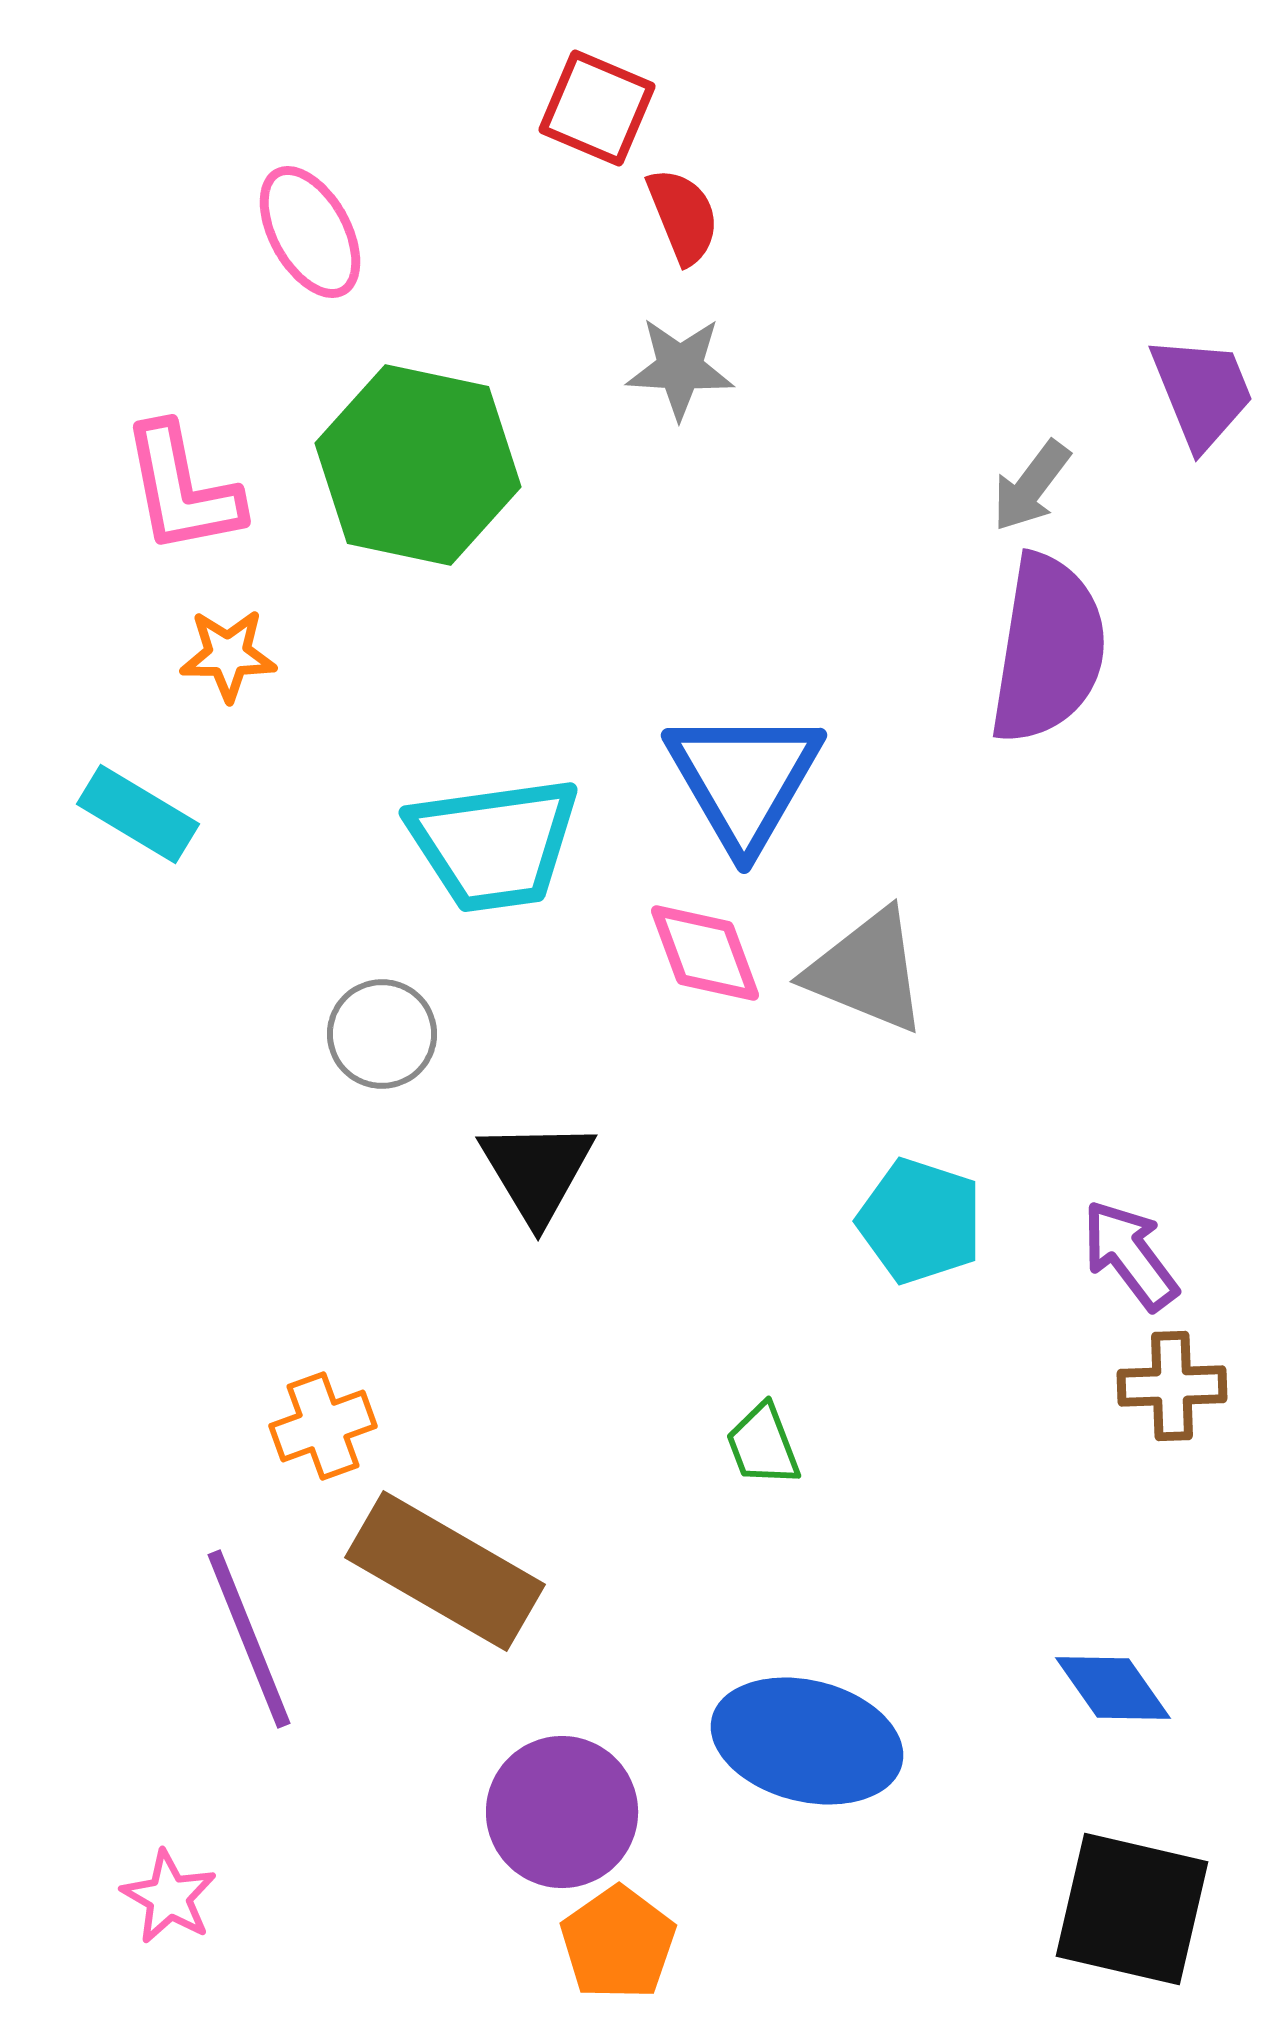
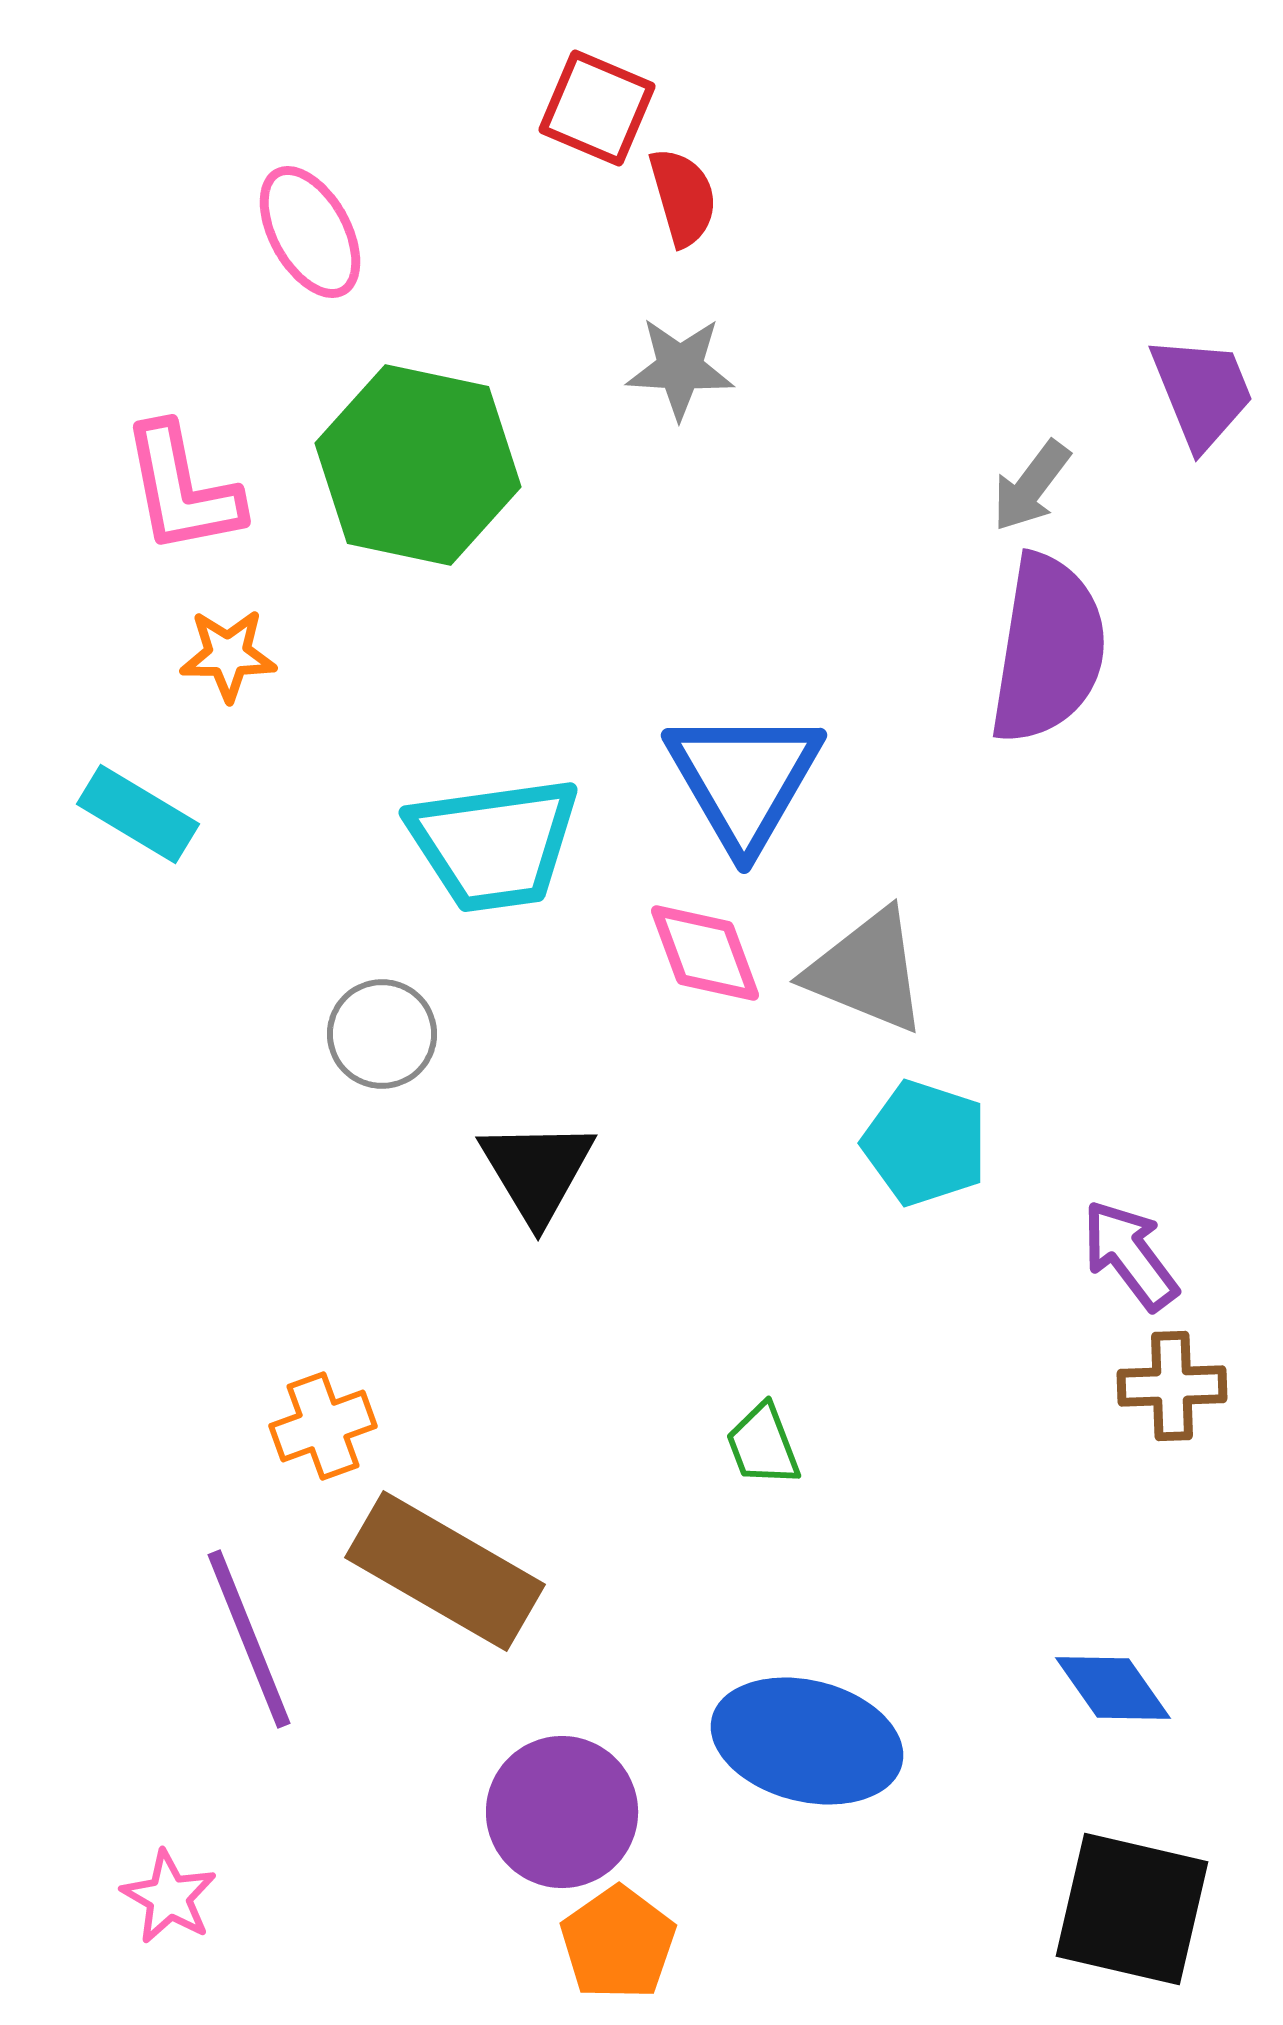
red semicircle: moved 19 px up; rotated 6 degrees clockwise
cyan pentagon: moved 5 px right, 78 px up
